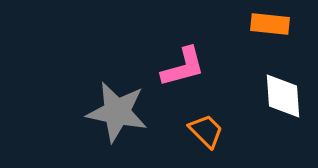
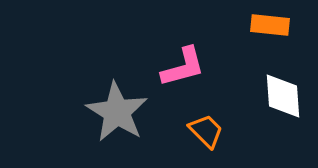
orange rectangle: moved 1 px down
gray star: rotated 20 degrees clockwise
